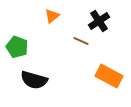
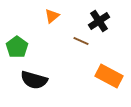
green pentagon: rotated 15 degrees clockwise
